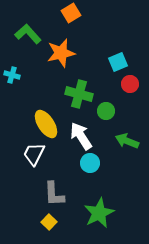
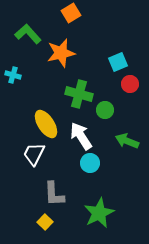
cyan cross: moved 1 px right
green circle: moved 1 px left, 1 px up
yellow square: moved 4 px left
